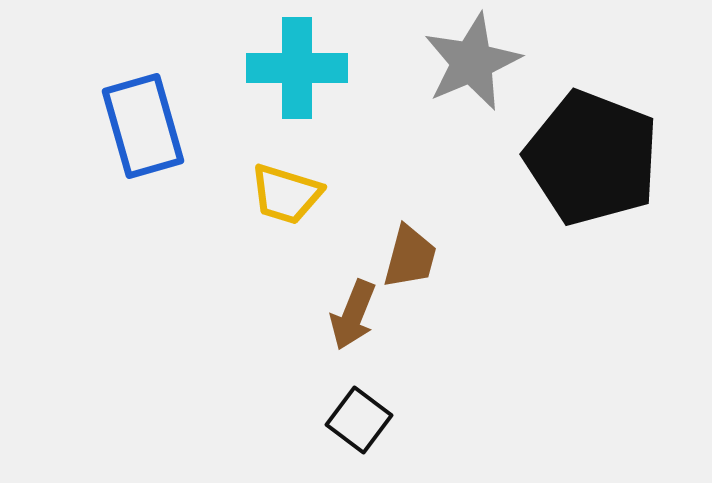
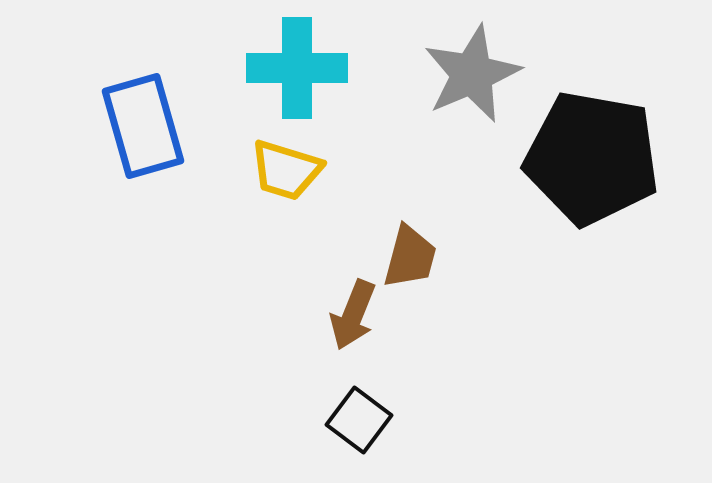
gray star: moved 12 px down
black pentagon: rotated 11 degrees counterclockwise
yellow trapezoid: moved 24 px up
